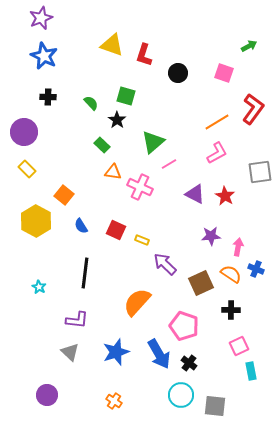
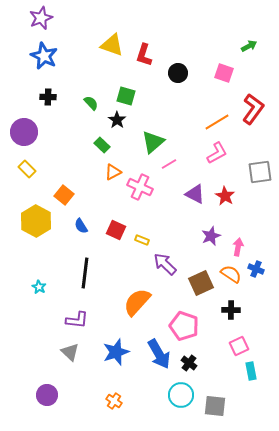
orange triangle at (113, 172): rotated 36 degrees counterclockwise
purple star at (211, 236): rotated 18 degrees counterclockwise
